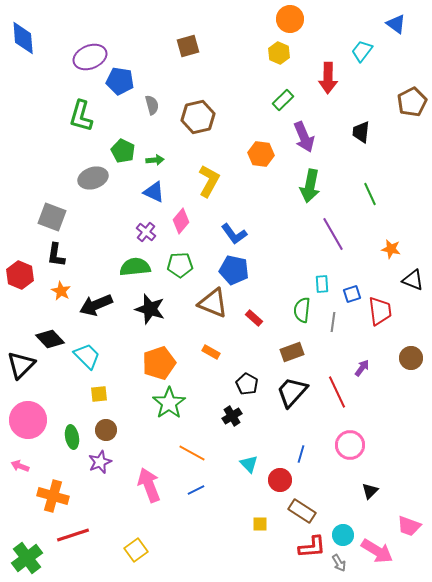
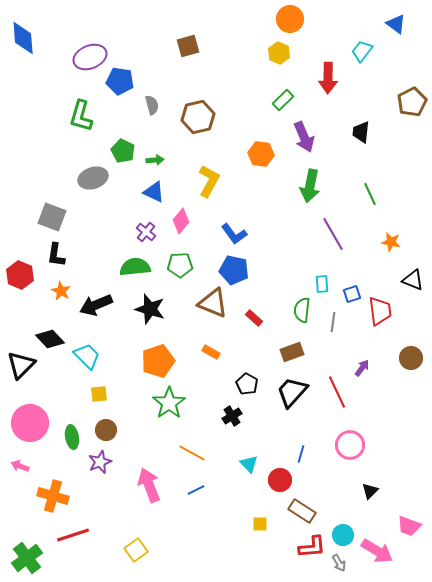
orange star at (391, 249): moved 7 px up
orange pentagon at (159, 363): moved 1 px left, 2 px up
pink circle at (28, 420): moved 2 px right, 3 px down
